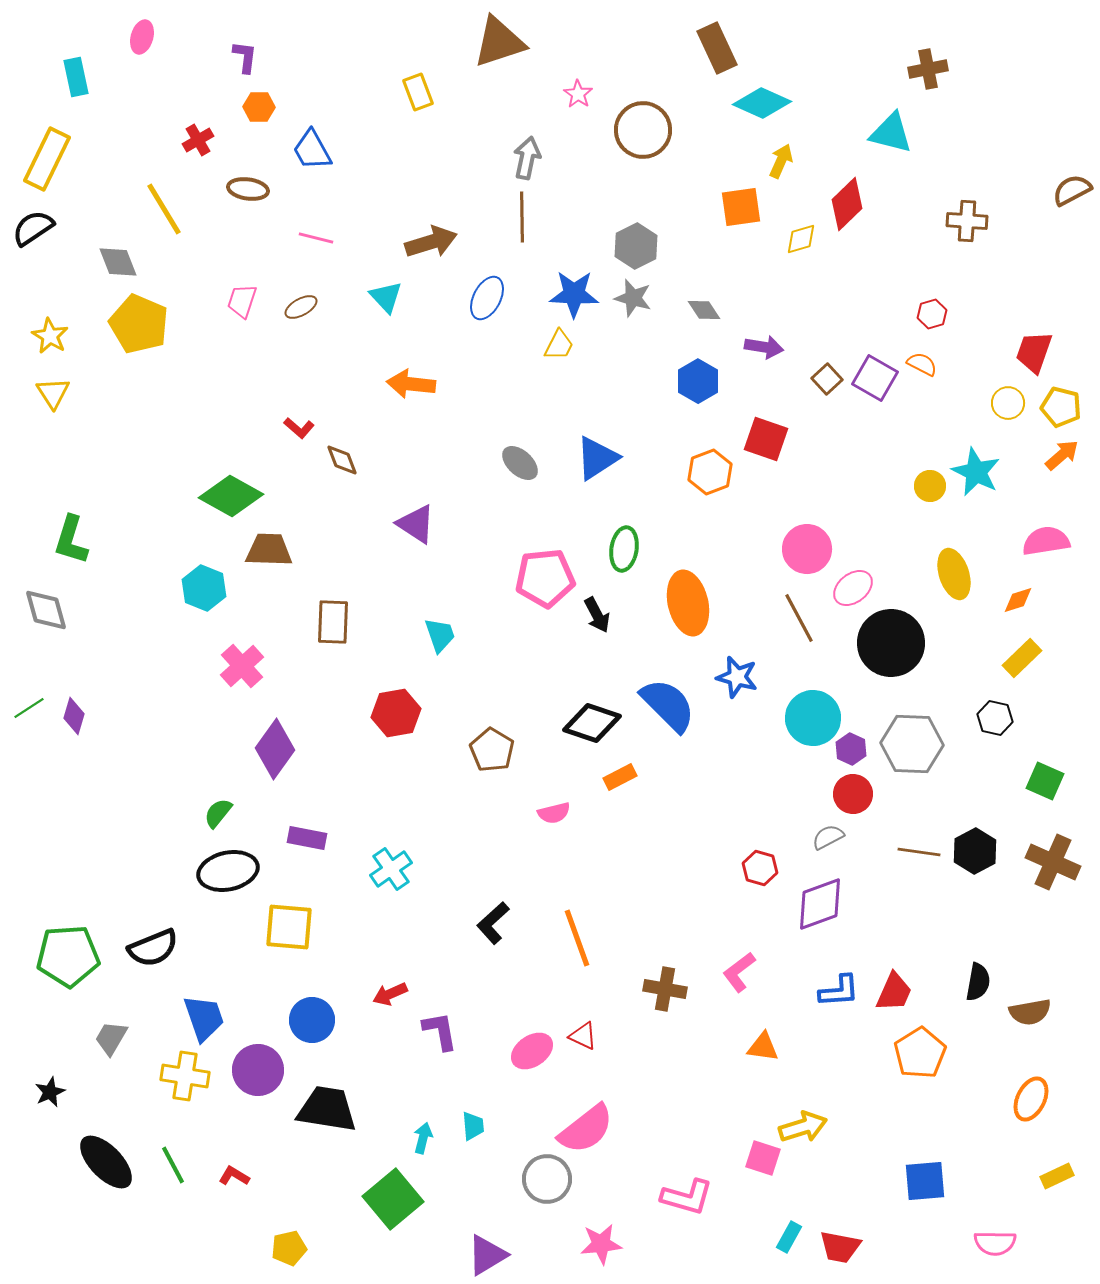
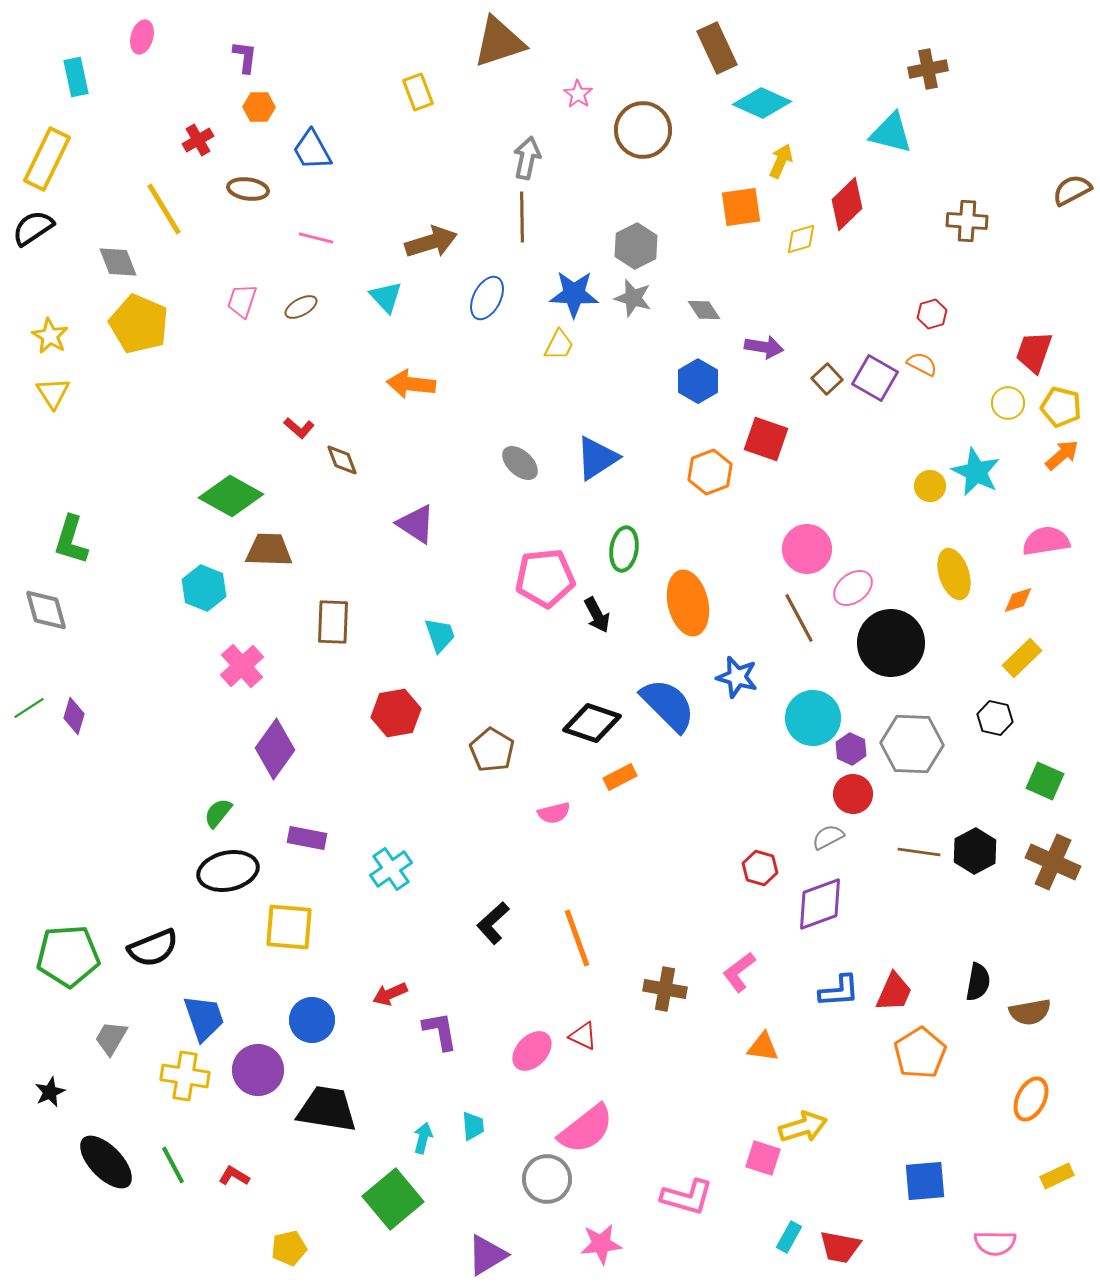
pink ellipse at (532, 1051): rotated 12 degrees counterclockwise
